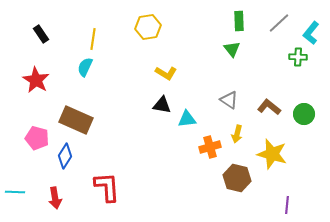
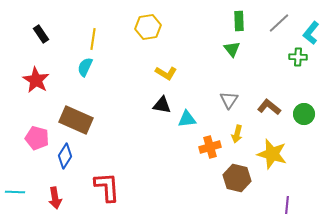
gray triangle: rotated 30 degrees clockwise
